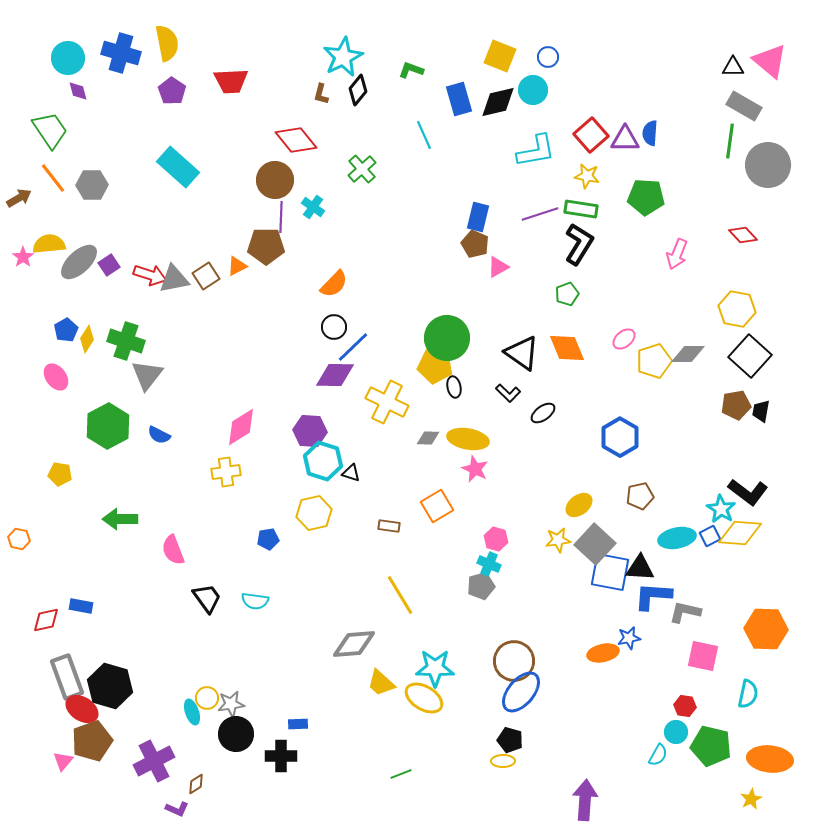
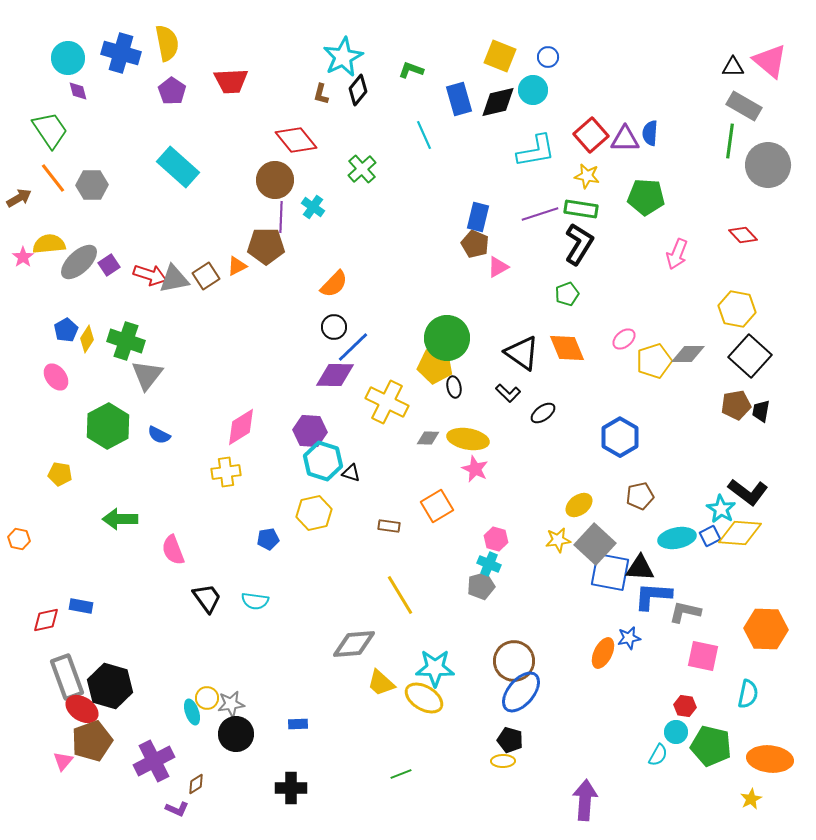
orange ellipse at (603, 653): rotated 52 degrees counterclockwise
black cross at (281, 756): moved 10 px right, 32 px down
